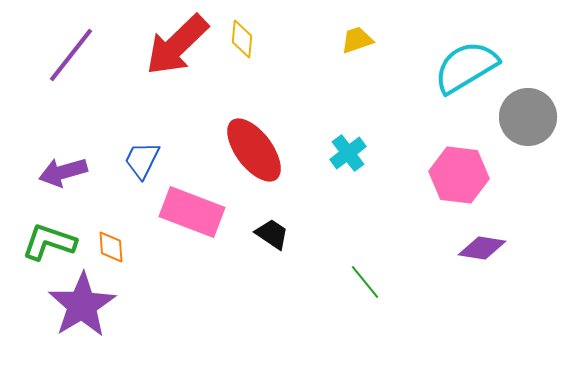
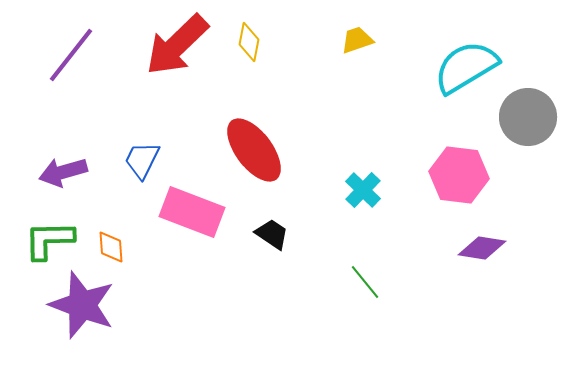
yellow diamond: moved 7 px right, 3 px down; rotated 6 degrees clockwise
cyan cross: moved 15 px right, 37 px down; rotated 9 degrees counterclockwise
green L-shape: moved 2 px up; rotated 20 degrees counterclockwise
purple star: rotated 20 degrees counterclockwise
